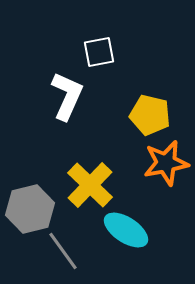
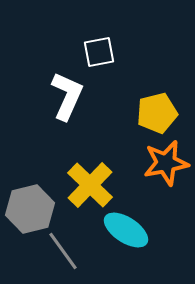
yellow pentagon: moved 7 px right, 2 px up; rotated 27 degrees counterclockwise
